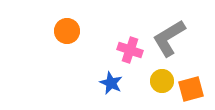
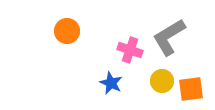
gray L-shape: moved 1 px up
orange square: rotated 8 degrees clockwise
